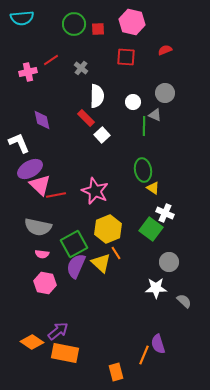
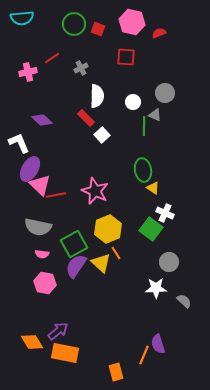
red square at (98, 29): rotated 24 degrees clockwise
red semicircle at (165, 50): moved 6 px left, 17 px up
red line at (51, 60): moved 1 px right, 2 px up
gray cross at (81, 68): rotated 24 degrees clockwise
purple diamond at (42, 120): rotated 35 degrees counterclockwise
purple ellipse at (30, 169): rotated 30 degrees counterclockwise
purple semicircle at (76, 266): rotated 10 degrees clockwise
orange diamond at (32, 342): rotated 25 degrees clockwise
